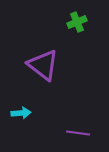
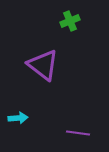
green cross: moved 7 px left, 1 px up
cyan arrow: moved 3 px left, 5 px down
